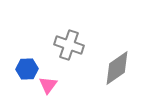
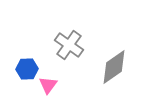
gray cross: rotated 16 degrees clockwise
gray diamond: moved 3 px left, 1 px up
